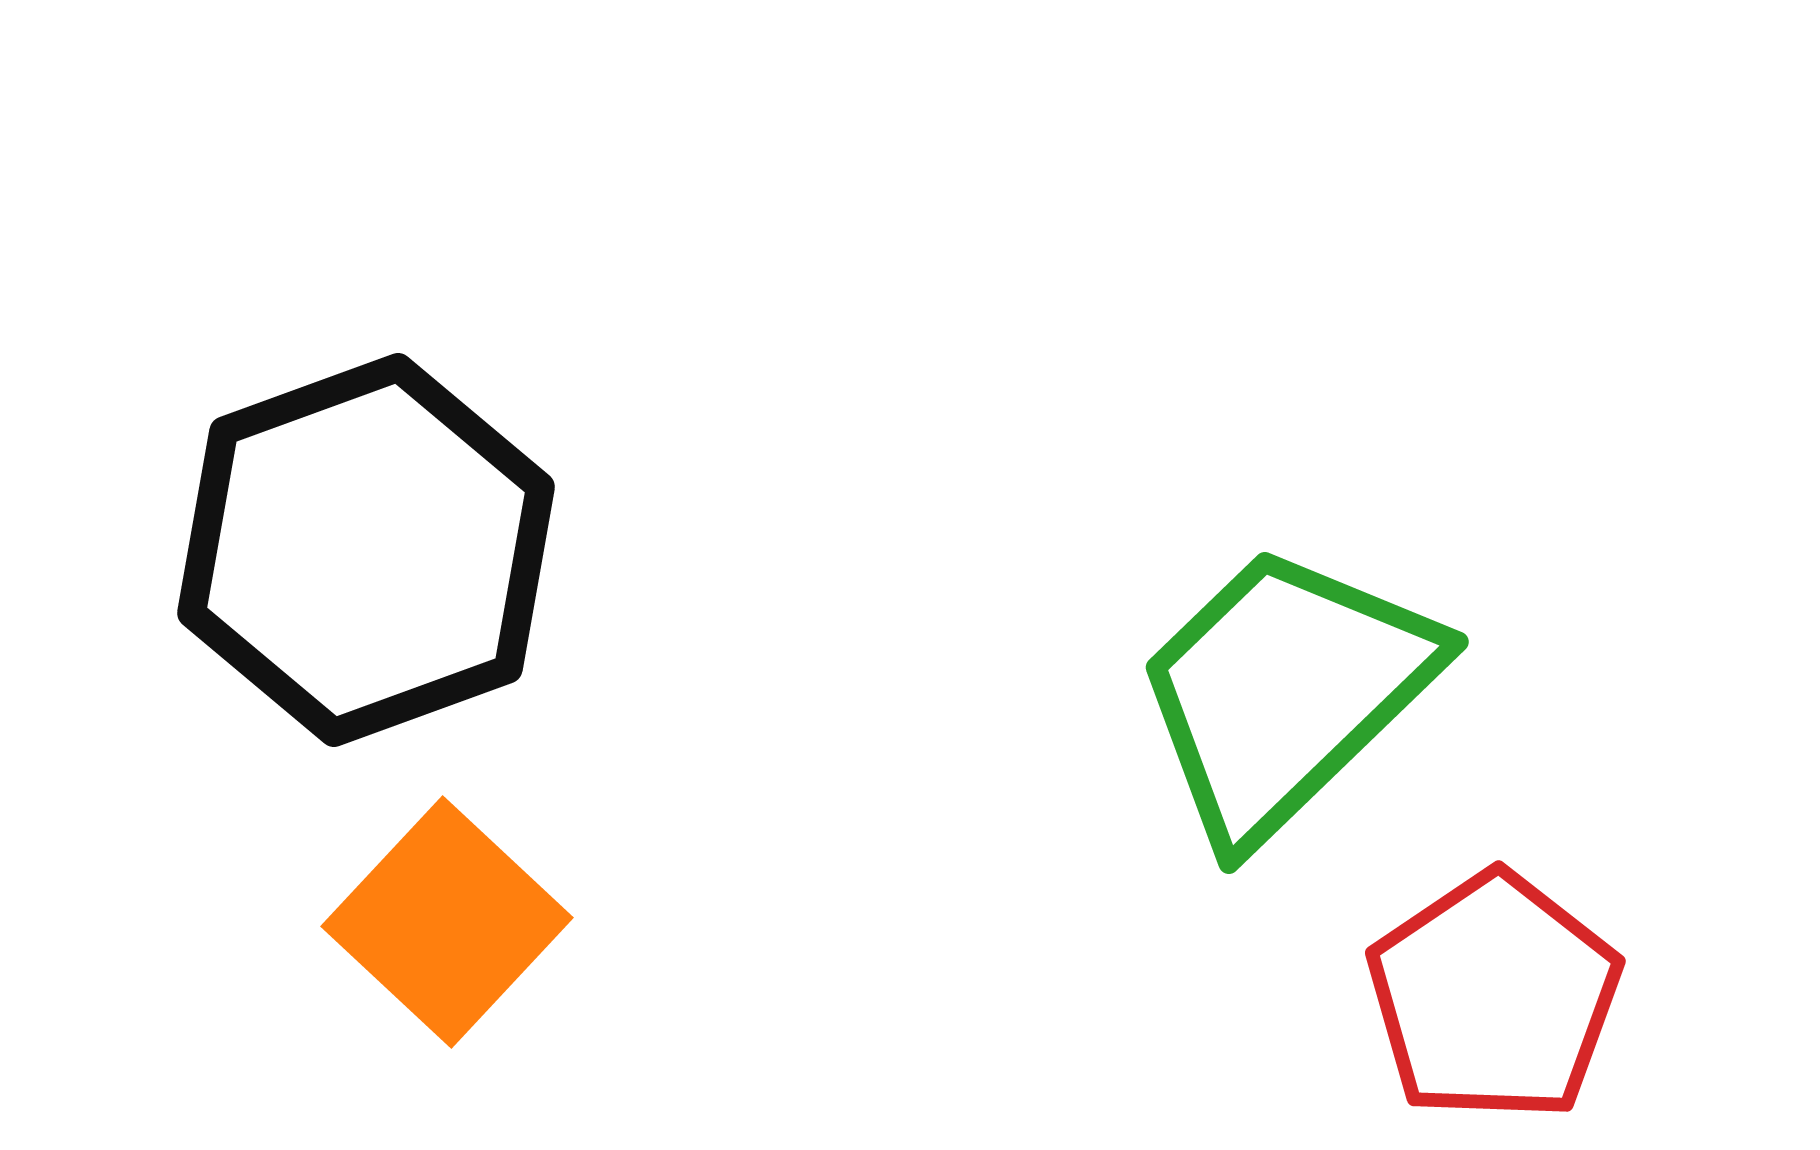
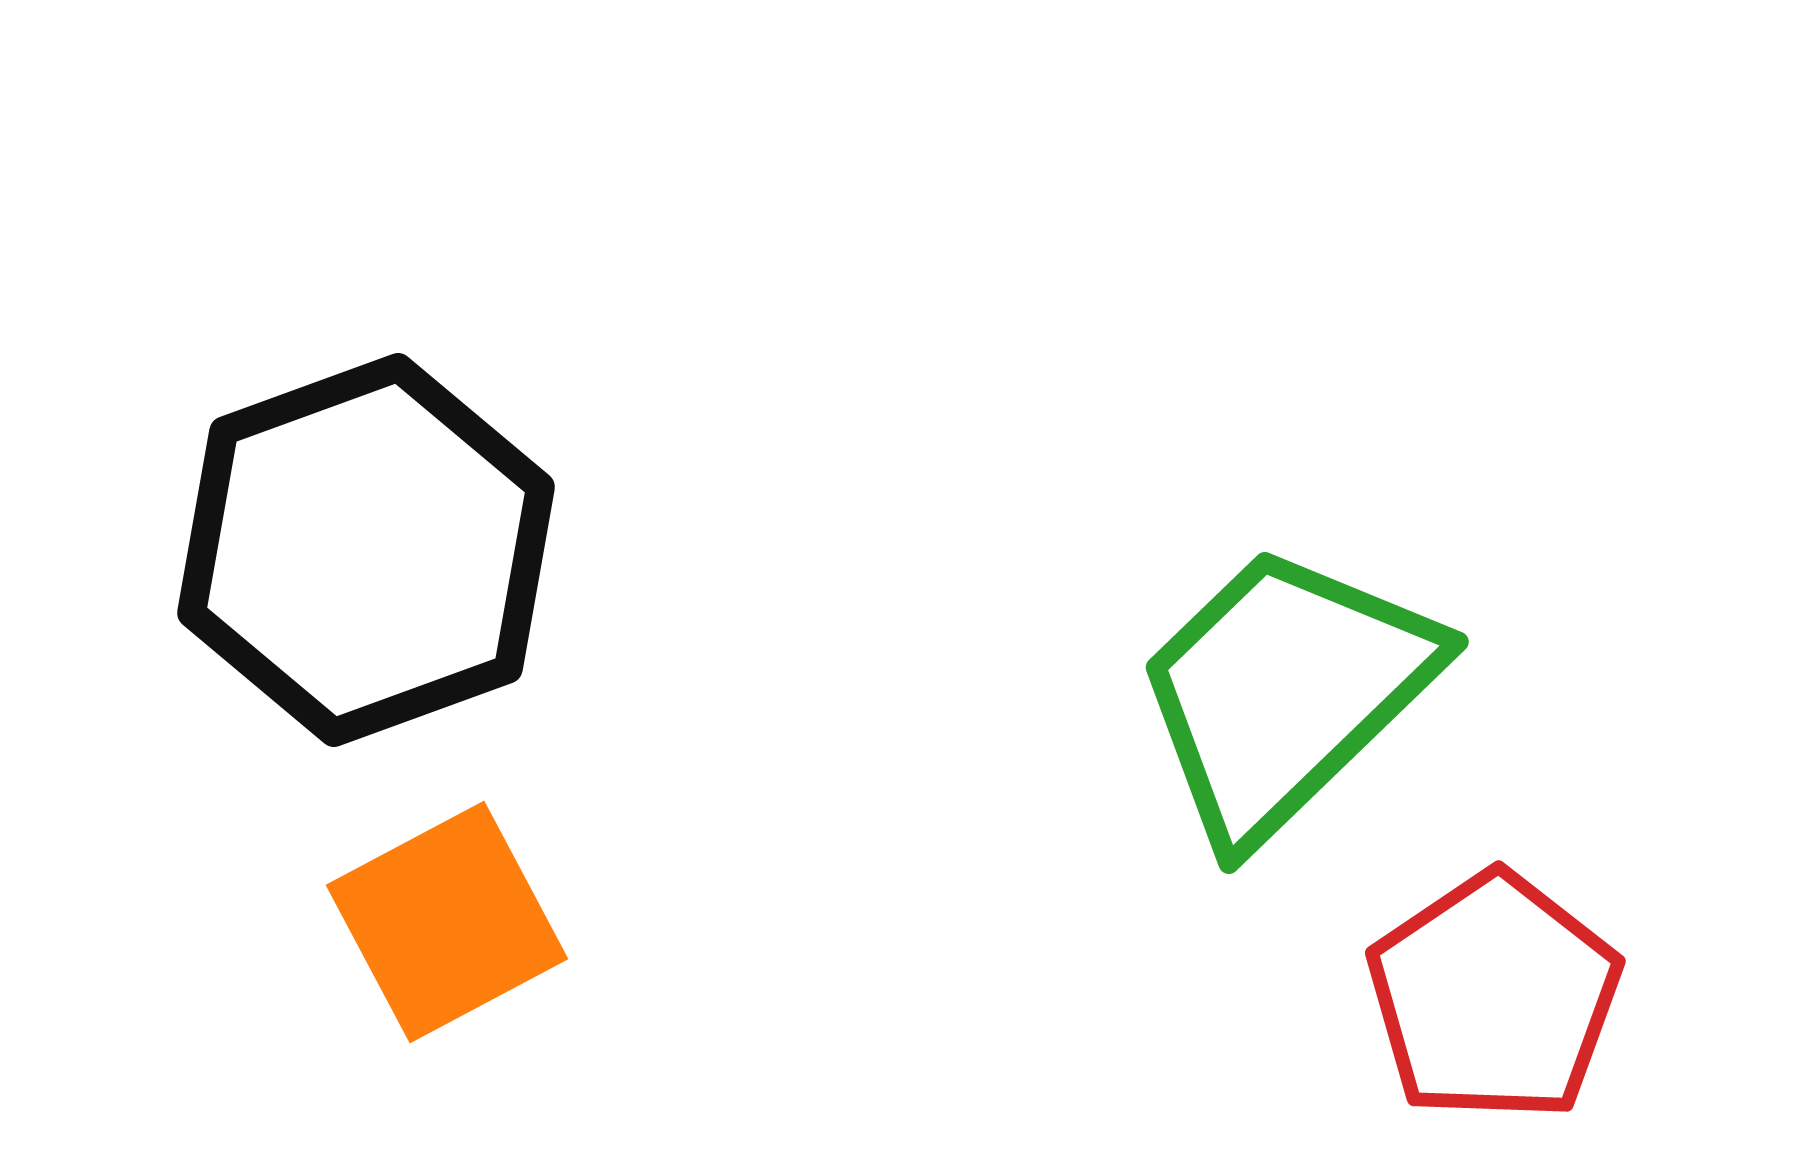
orange square: rotated 19 degrees clockwise
